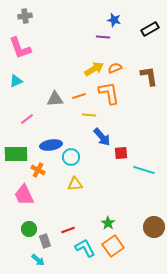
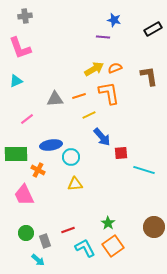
black rectangle: moved 3 px right
yellow line: rotated 32 degrees counterclockwise
green circle: moved 3 px left, 4 px down
